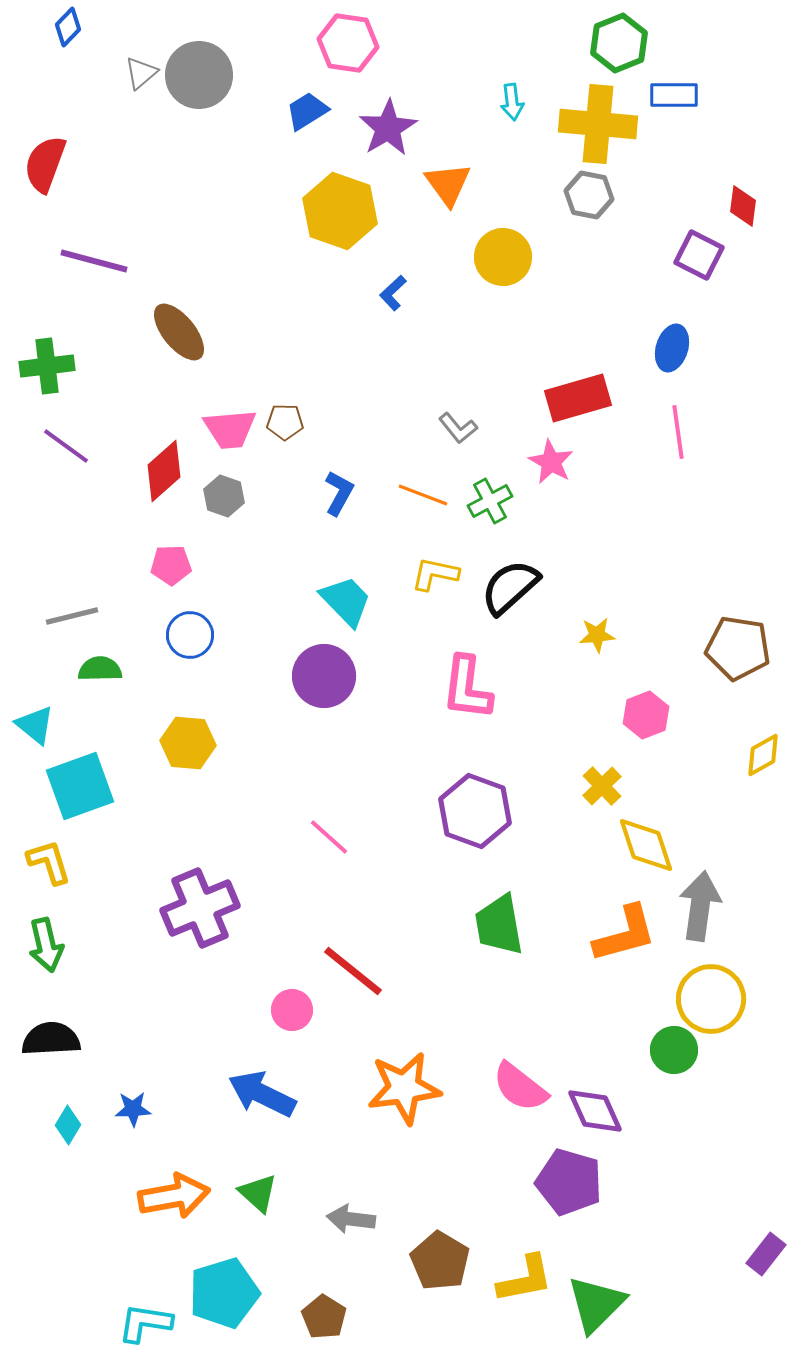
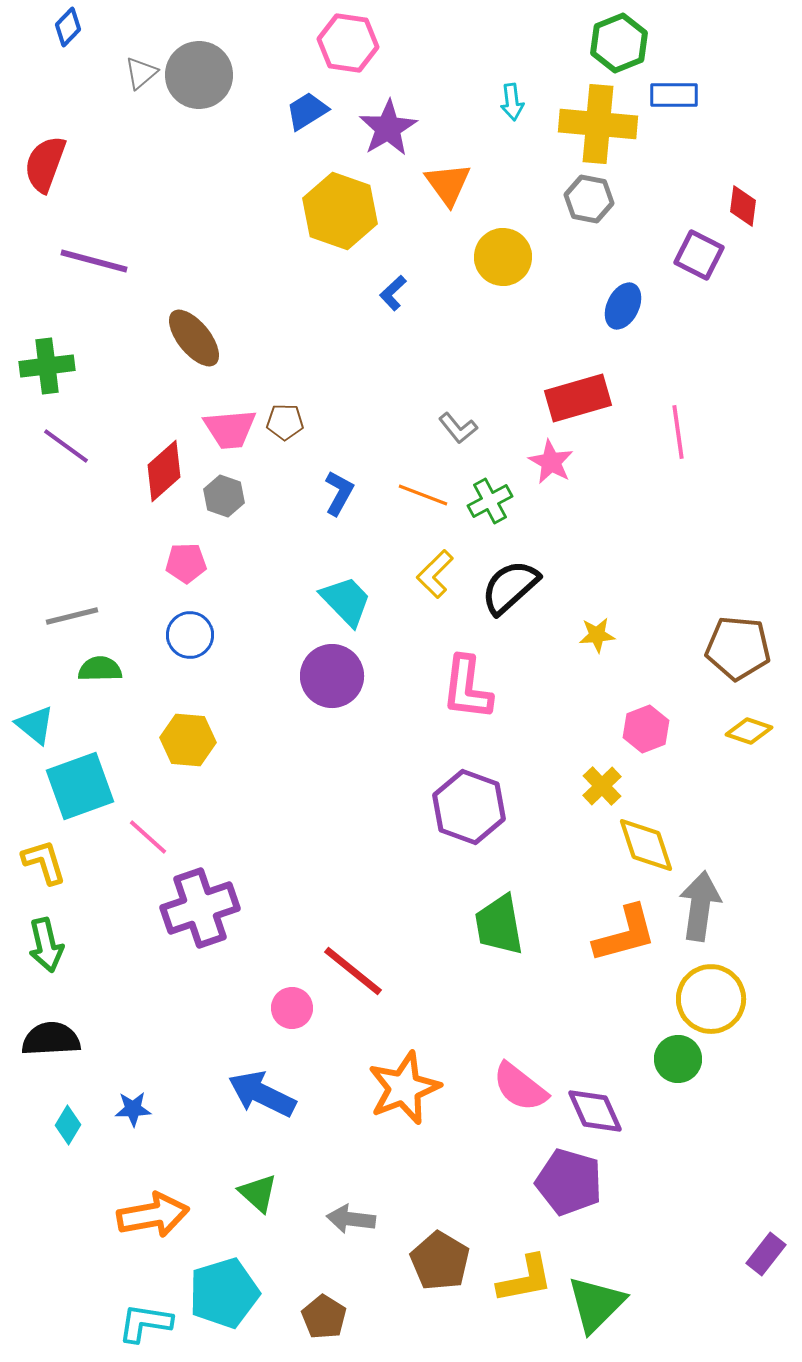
gray hexagon at (589, 195): moved 4 px down
brown ellipse at (179, 332): moved 15 px right, 6 px down
blue ellipse at (672, 348): moved 49 px left, 42 px up; rotated 9 degrees clockwise
pink pentagon at (171, 565): moved 15 px right, 2 px up
yellow L-shape at (435, 574): rotated 57 degrees counterclockwise
brown pentagon at (738, 648): rotated 4 degrees counterclockwise
purple circle at (324, 676): moved 8 px right
pink hexagon at (646, 715): moved 14 px down
yellow hexagon at (188, 743): moved 3 px up
yellow diamond at (763, 755): moved 14 px left, 24 px up; rotated 48 degrees clockwise
purple hexagon at (475, 811): moved 6 px left, 4 px up
pink line at (329, 837): moved 181 px left
yellow L-shape at (49, 862): moved 5 px left
purple cross at (200, 908): rotated 4 degrees clockwise
pink circle at (292, 1010): moved 2 px up
green circle at (674, 1050): moved 4 px right, 9 px down
orange star at (404, 1088): rotated 14 degrees counterclockwise
orange arrow at (174, 1196): moved 21 px left, 19 px down
